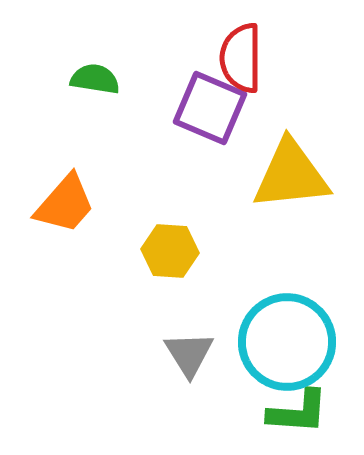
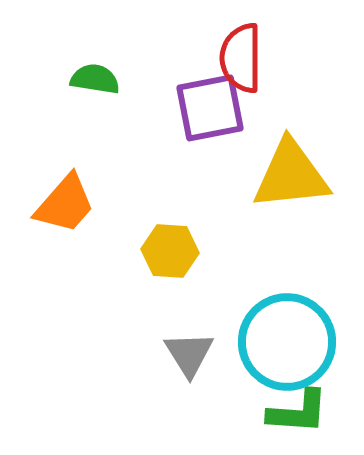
purple square: rotated 34 degrees counterclockwise
